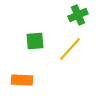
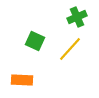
green cross: moved 1 px left, 2 px down
green square: rotated 30 degrees clockwise
